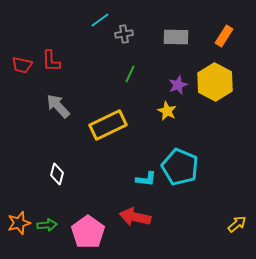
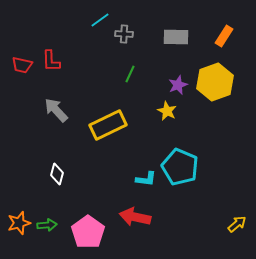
gray cross: rotated 12 degrees clockwise
yellow hexagon: rotated 12 degrees clockwise
gray arrow: moved 2 px left, 4 px down
